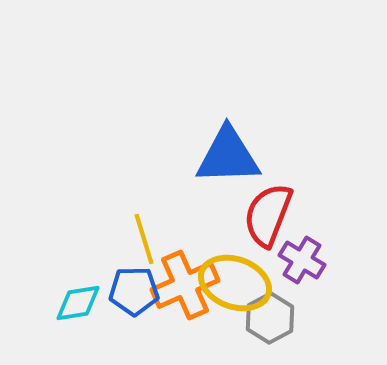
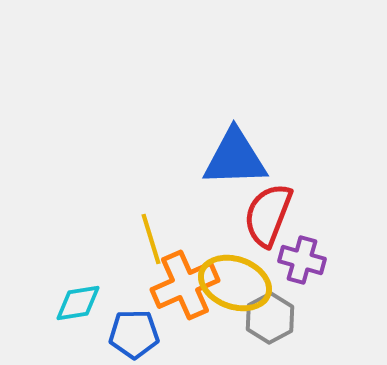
blue triangle: moved 7 px right, 2 px down
yellow line: moved 7 px right
purple cross: rotated 15 degrees counterclockwise
blue pentagon: moved 43 px down
